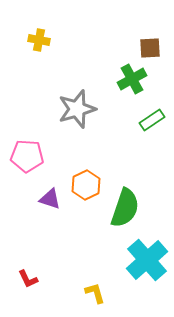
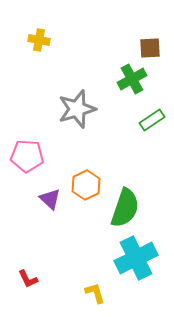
purple triangle: rotated 25 degrees clockwise
cyan cross: moved 11 px left, 2 px up; rotated 15 degrees clockwise
